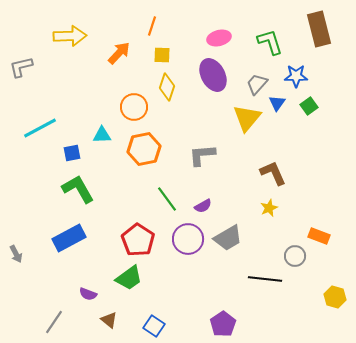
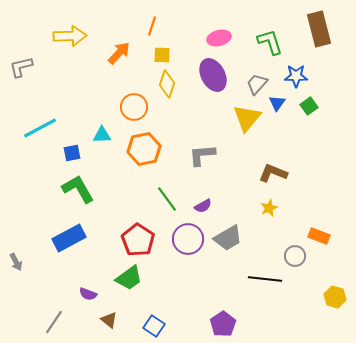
yellow diamond at (167, 87): moved 3 px up
brown L-shape at (273, 173): rotated 44 degrees counterclockwise
gray arrow at (16, 254): moved 8 px down
